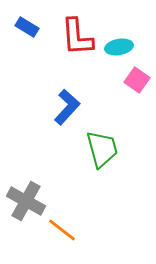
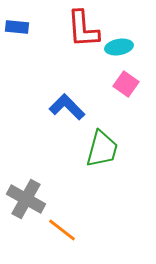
blue rectangle: moved 10 px left; rotated 25 degrees counterclockwise
red L-shape: moved 6 px right, 8 px up
pink square: moved 11 px left, 4 px down
blue L-shape: rotated 87 degrees counterclockwise
green trapezoid: rotated 30 degrees clockwise
gray cross: moved 2 px up
